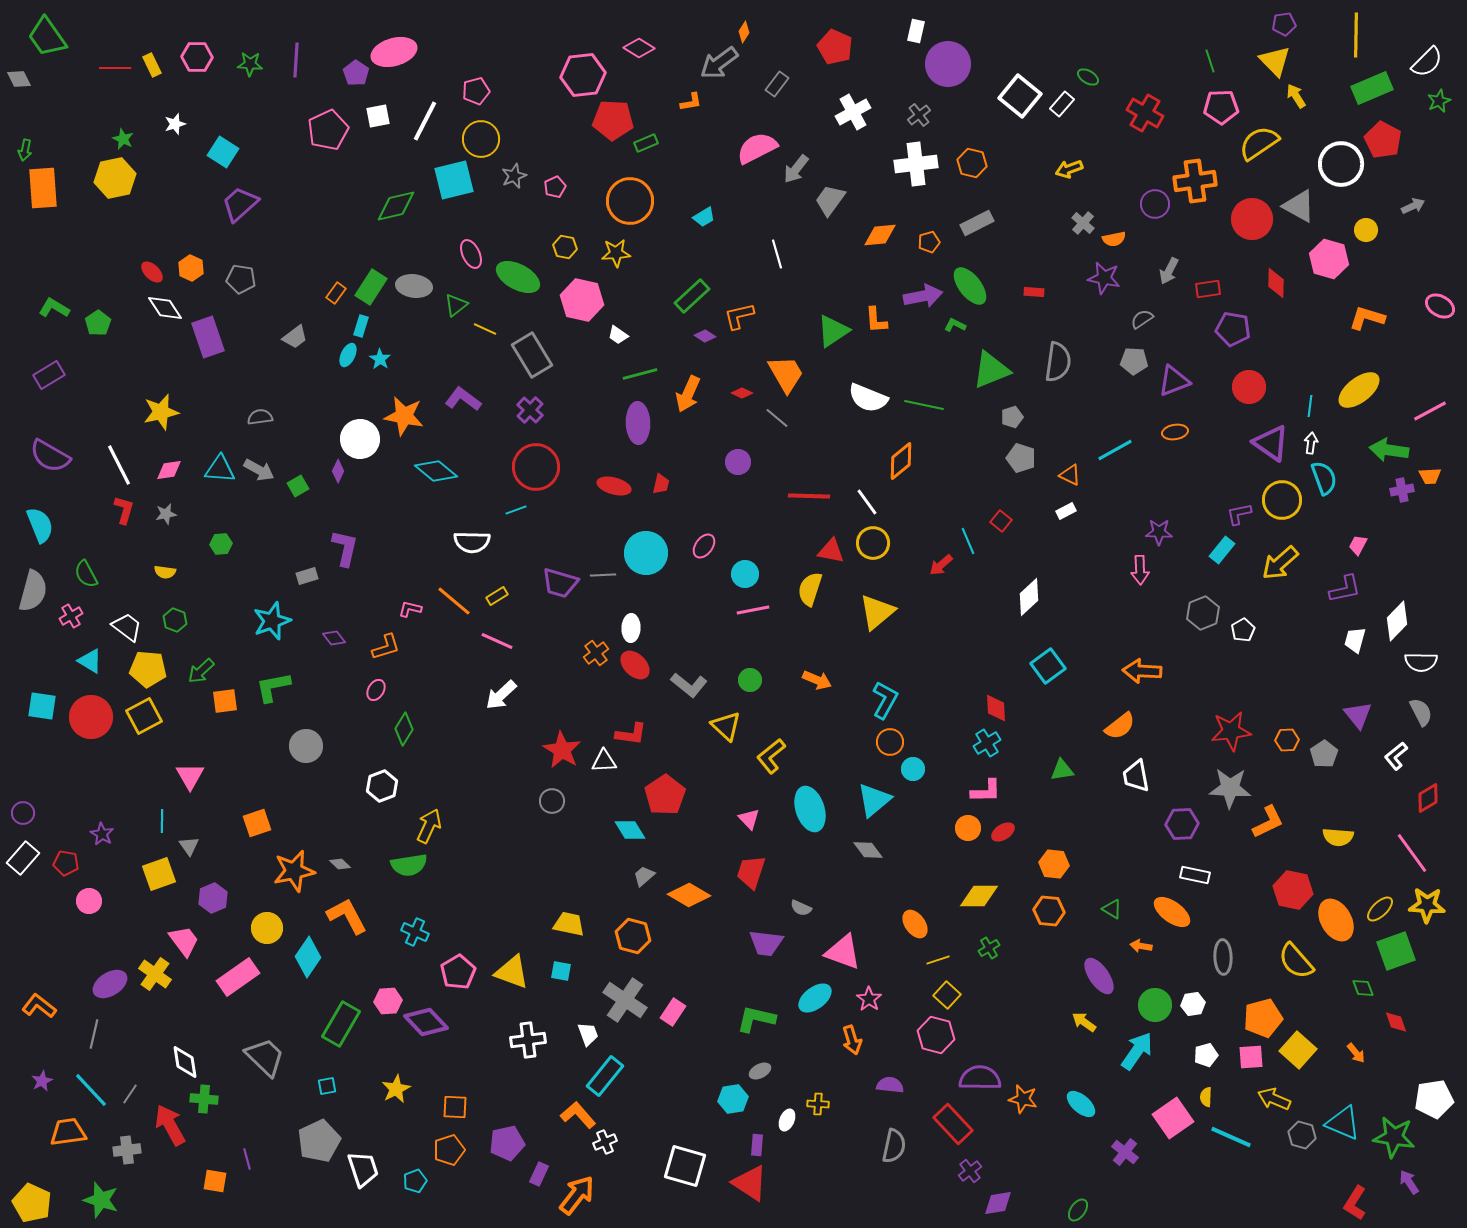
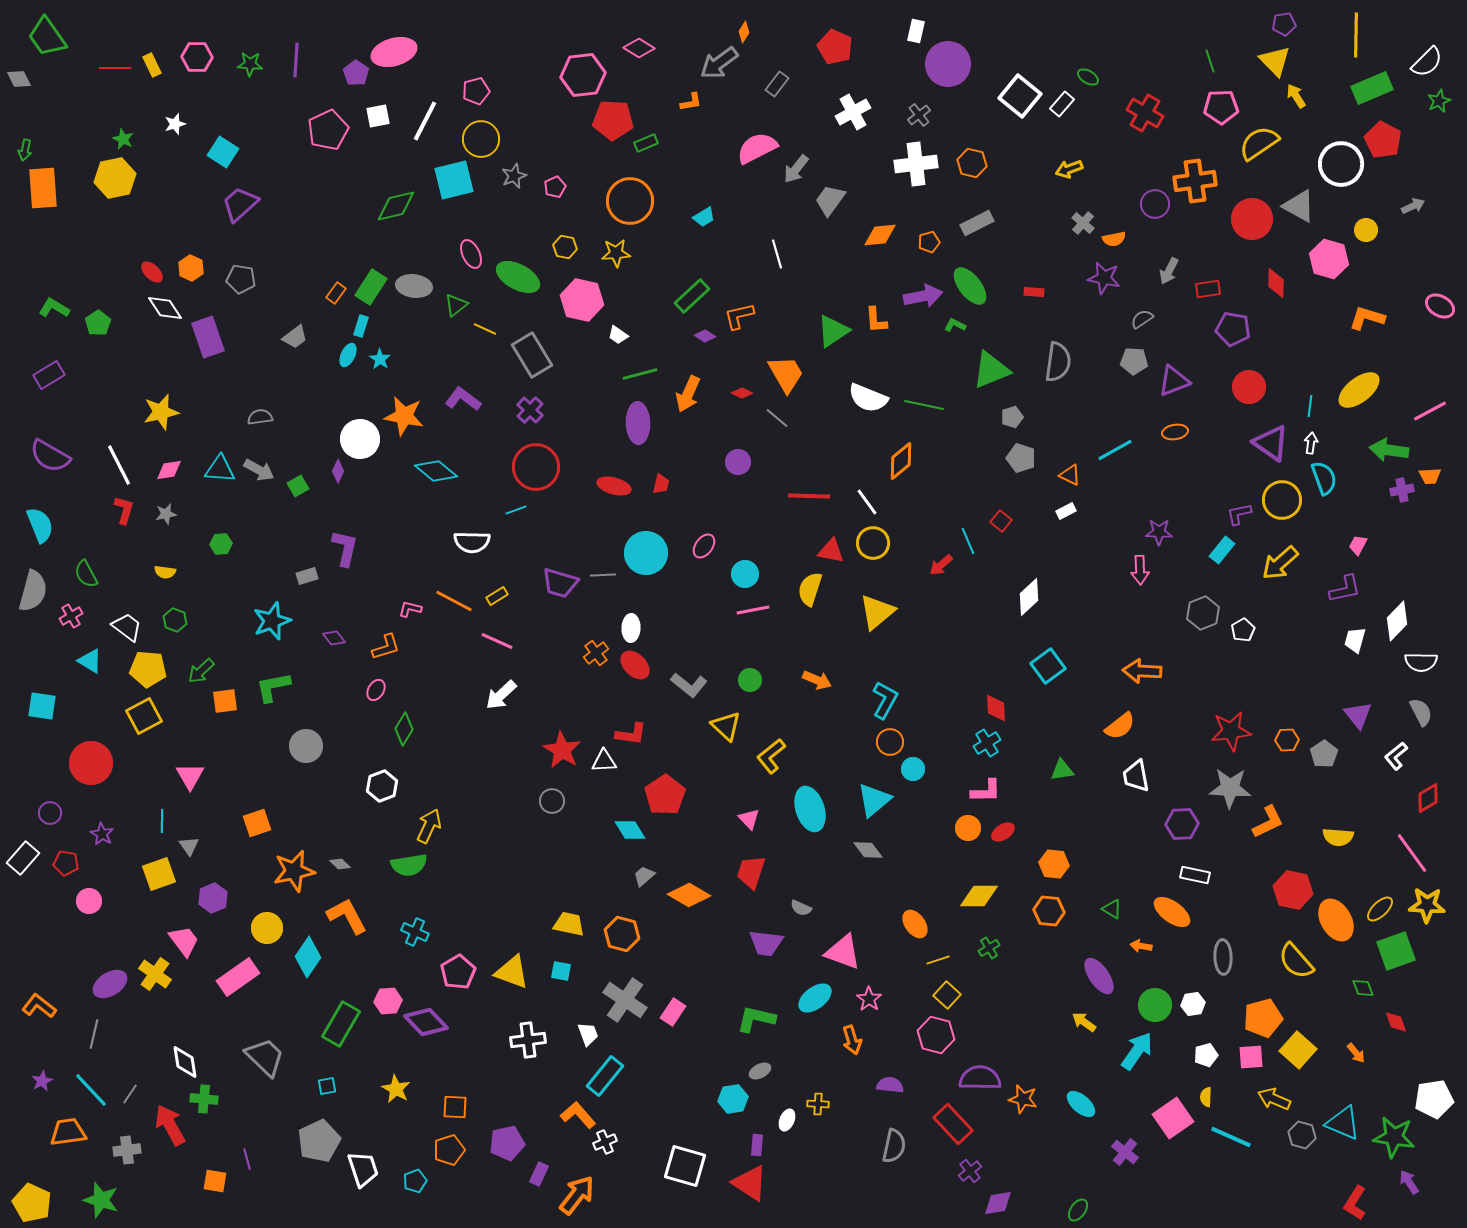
orange line at (454, 601): rotated 12 degrees counterclockwise
red circle at (91, 717): moved 46 px down
purple circle at (23, 813): moved 27 px right
orange hexagon at (633, 936): moved 11 px left, 2 px up
yellow star at (396, 1089): rotated 16 degrees counterclockwise
